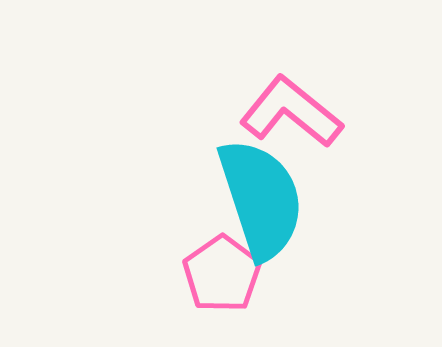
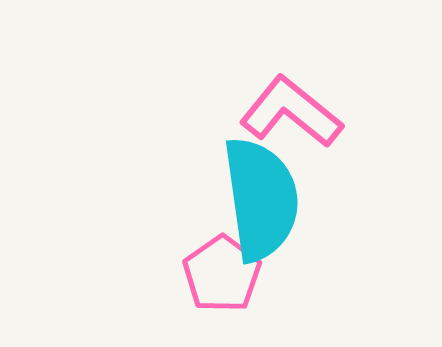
cyan semicircle: rotated 10 degrees clockwise
